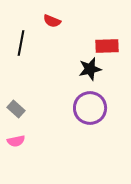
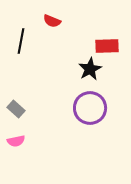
black line: moved 2 px up
black star: rotated 15 degrees counterclockwise
